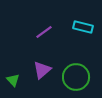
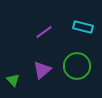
green circle: moved 1 px right, 11 px up
